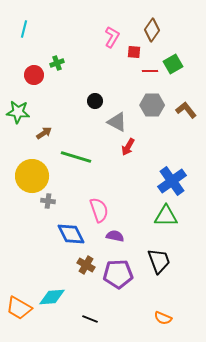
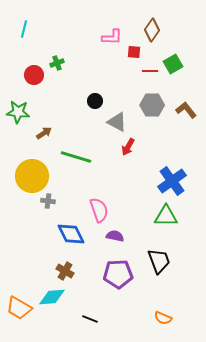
pink L-shape: rotated 60 degrees clockwise
brown cross: moved 21 px left, 6 px down
